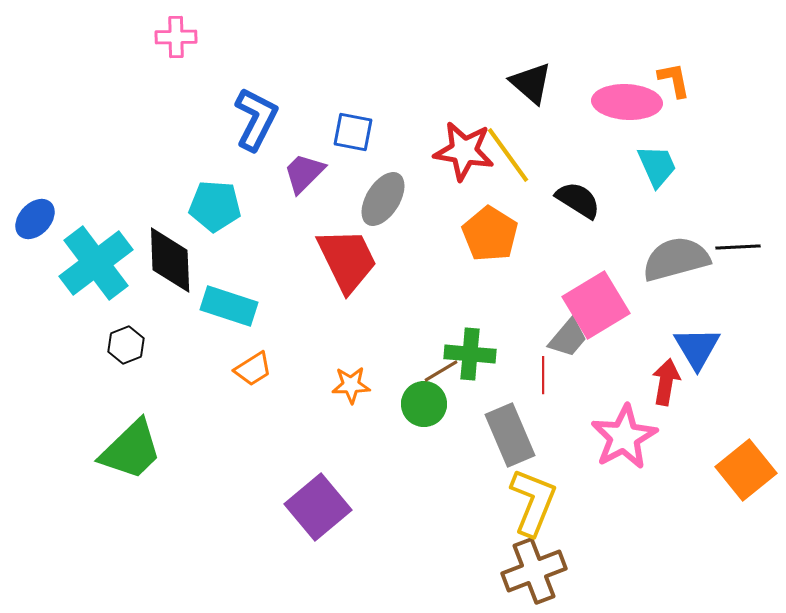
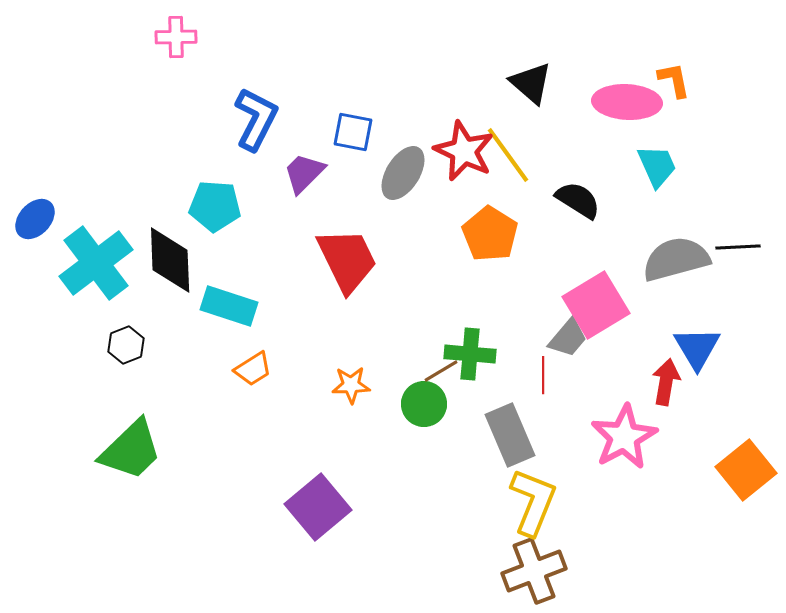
red star: rotated 16 degrees clockwise
gray ellipse: moved 20 px right, 26 px up
